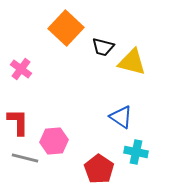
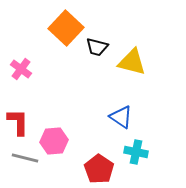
black trapezoid: moved 6 px left
